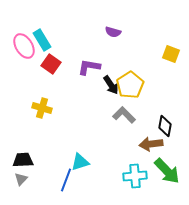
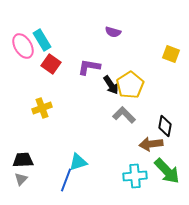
pink ellipse: moved 1 px left
yellow cross: rotated 36 degrees counterclockwise
cyan triangle: moved 2 px left
